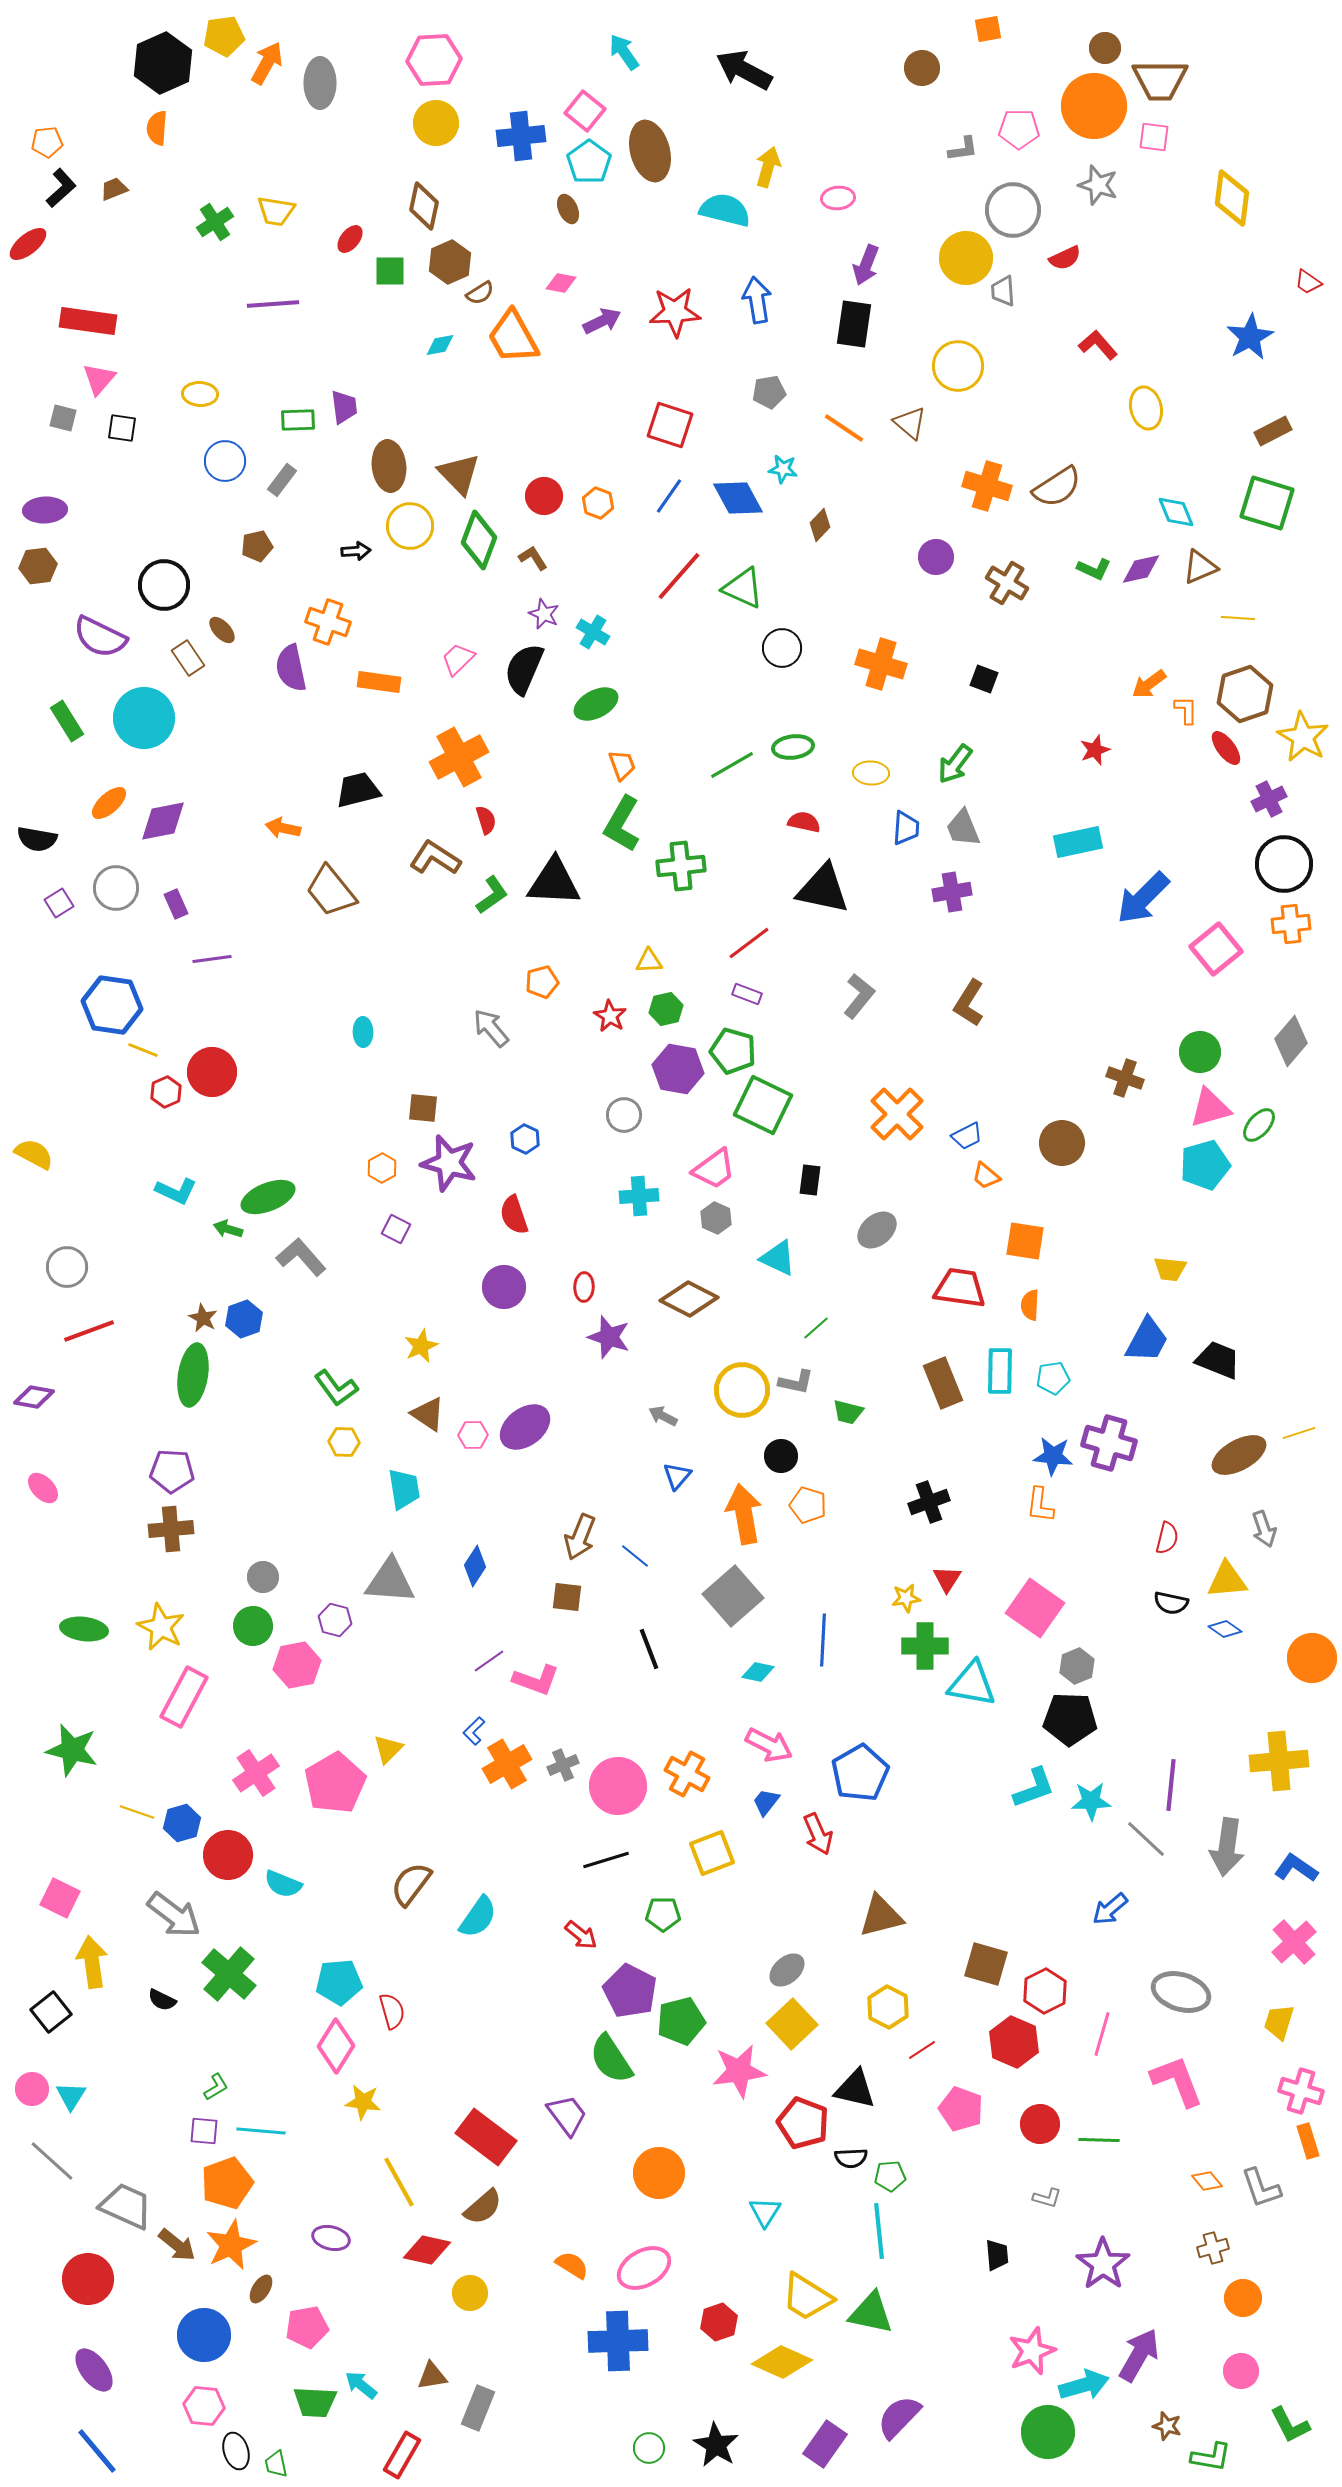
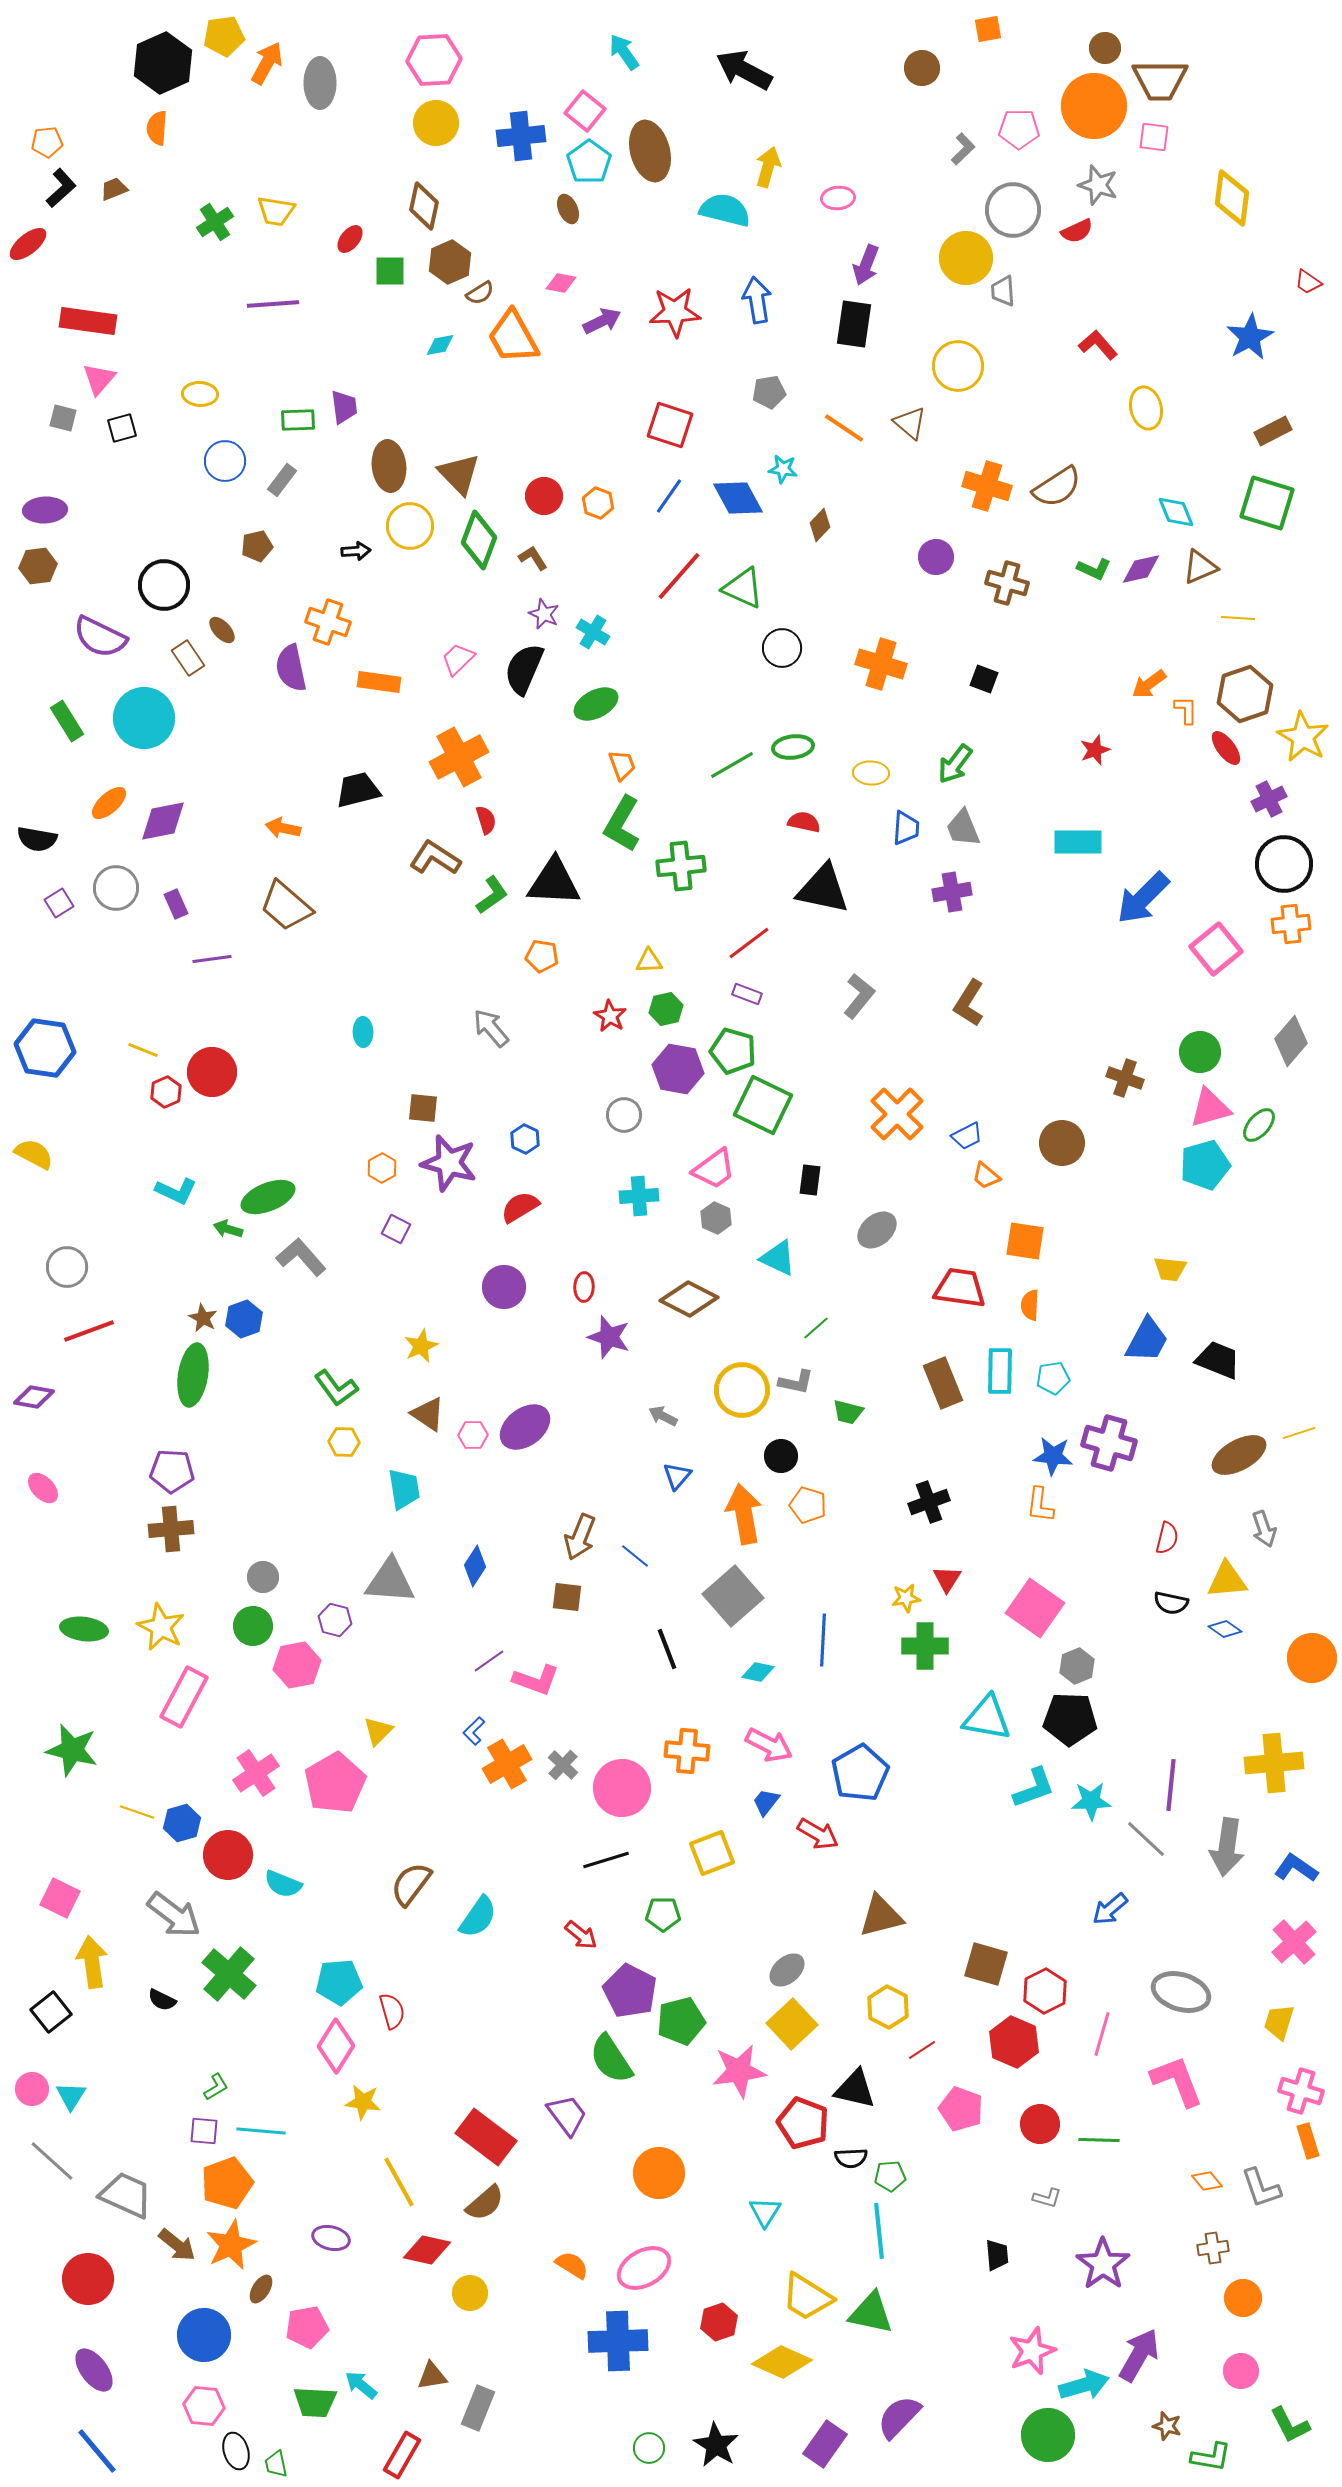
gray L-shape at (963, 149): rotated 36 degrees counterclockwise
red semicircle at (1065, 258): moved 12 px right, 27 px up
black square at (122, 428): rotated 24 degrees counterclockwise
brown cross at (1007, 583): rotated 15 degrees counterclockwise
cyan rectangle at (1078, 842): rotated 12 degrees clockwise
brown trapezoid at (331, 891): moved 45 px left, 15 px down; rotated 10 degrees counterclockwise
orange pentagon at (542, 982): moved 26 px up; rotated 24 degrees clockwise
blue hexagon at (112, 1005): moved 67 px left, 43 px down
red semicircle at (514, 1215): moved 6 px right, 8 px up; rotated 78 degrees clockwise
black line at (649, 1649): moved 18 px right
cyan triangle at (972, 1684): moved 15 px right, 34 px down
yellow triangle at (388, 1749): moved 10 px left, 18 px up
yellow cross at (1279, 1761): moved 5 px left, 2 px down
gray cross at (563, 1765): rotated 24 degrees counterclockwise
orange cross at (687, 1774): moved 23 px up; rotated 24 degrees counterclockwise
pink circle at (618, 1786): moved 4 px right, 2 px down
red arrow at (818, 1834): rotated 36 degrees counterclockwise
gray trapezoid at (126, 2206): moved 11 px up
brown semicircle at (483, 2207): moved 2 px right, 4 px up
brown cross at (1213, 2248): rotated 8 degrees clockwise
green circle at (1048, 2432): moved 3 px down
